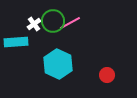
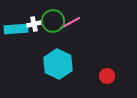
white cross: rotated 24 degrees clockwise
cyan rectangle: moved 13 px up
red circle: moved 1 px down
